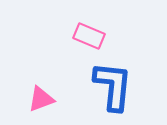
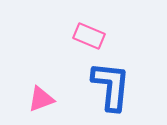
blue L-shape: moved 2 px left
